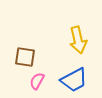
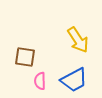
yellow arrow: rotated 20 degrees counterclockwise
pink semicircle: moved 3 px right; rotated 30 degrees counterclockwise
